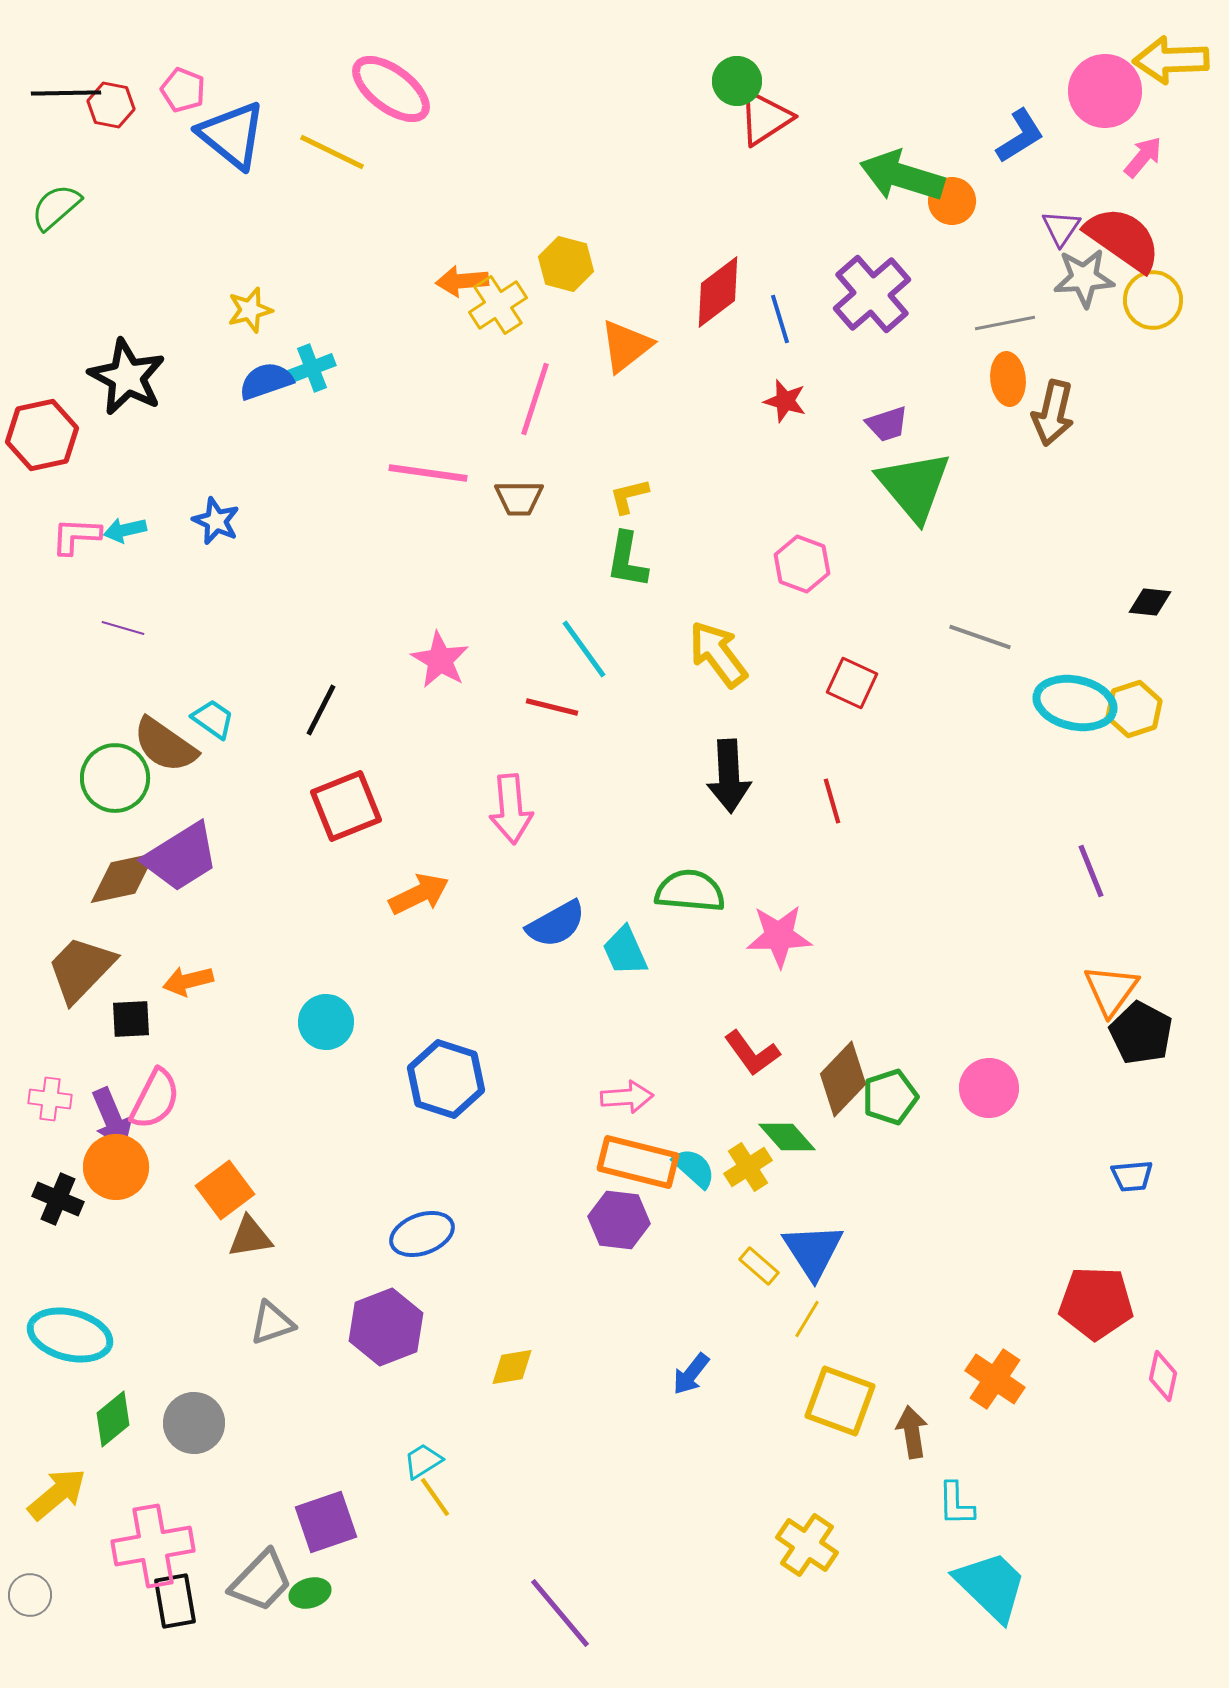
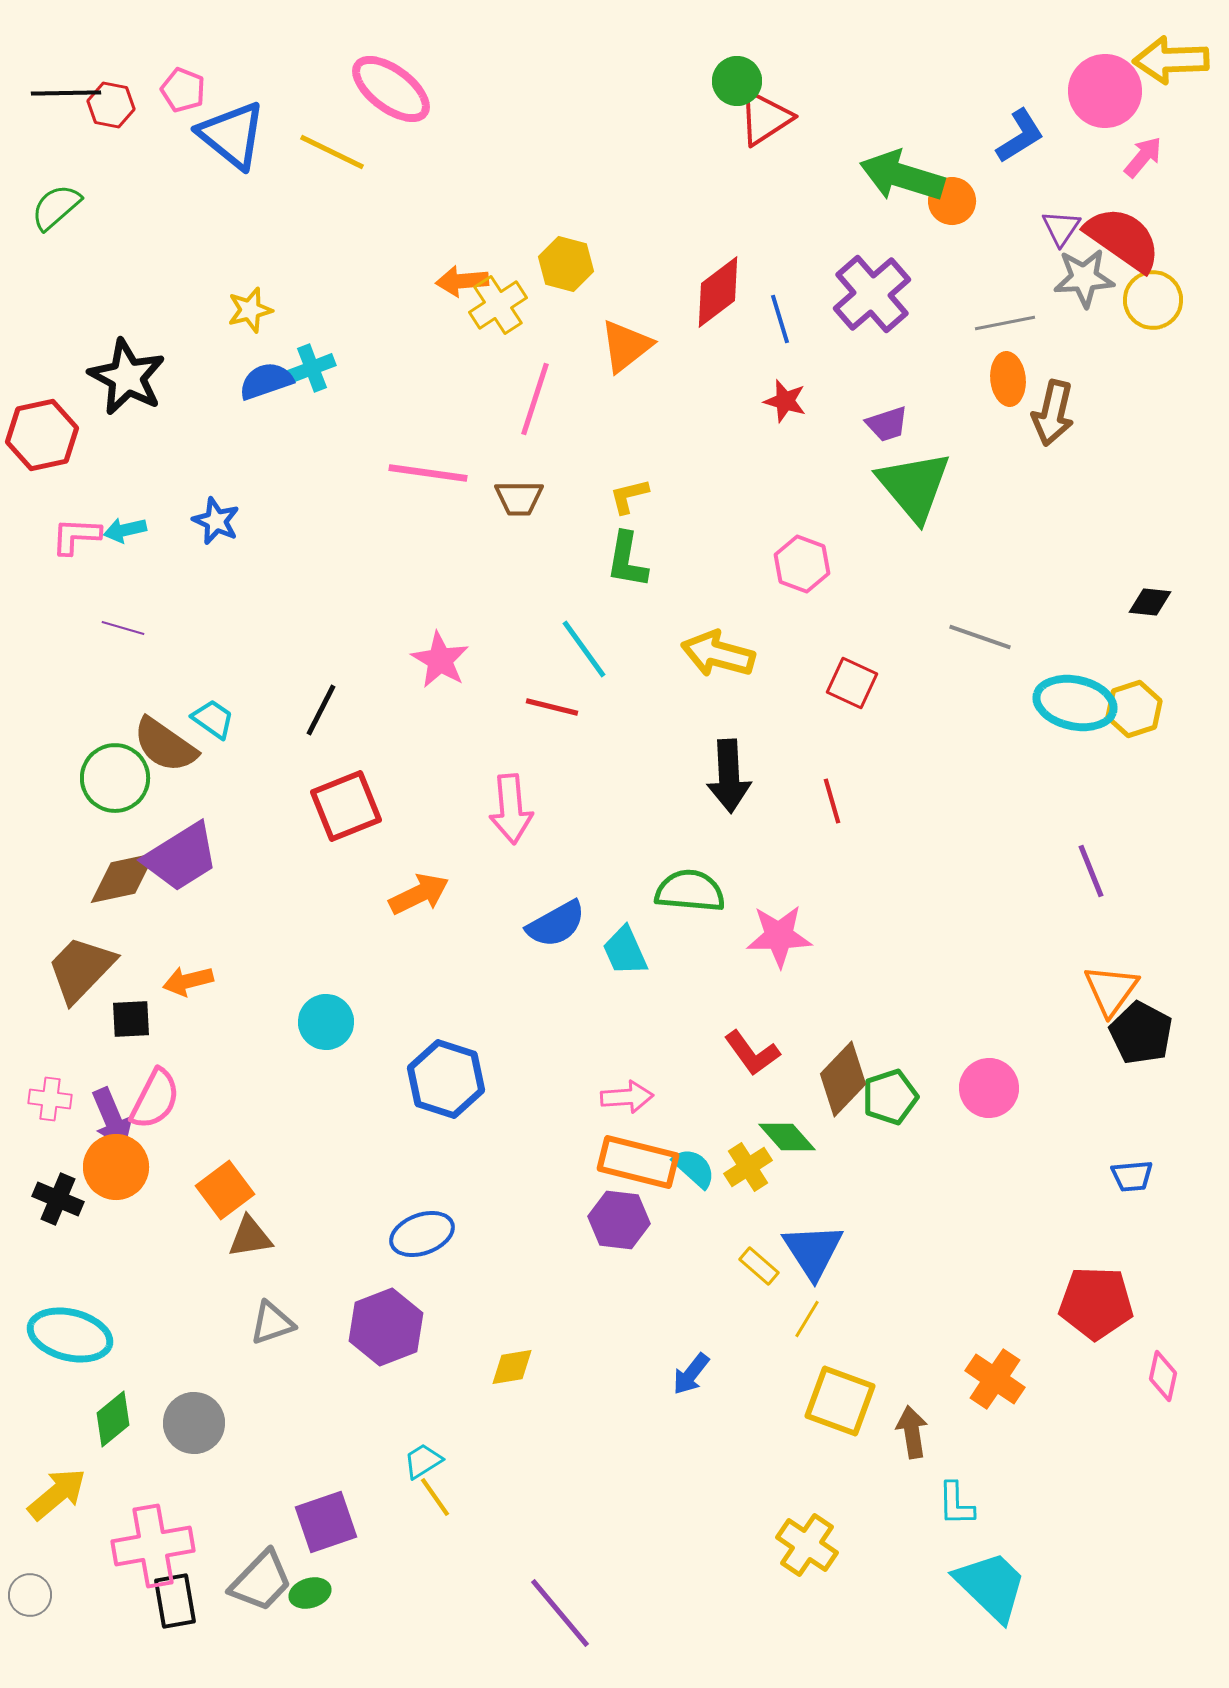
yellow arrow at (718, 654): rotated 38 degrees counterclockwise
